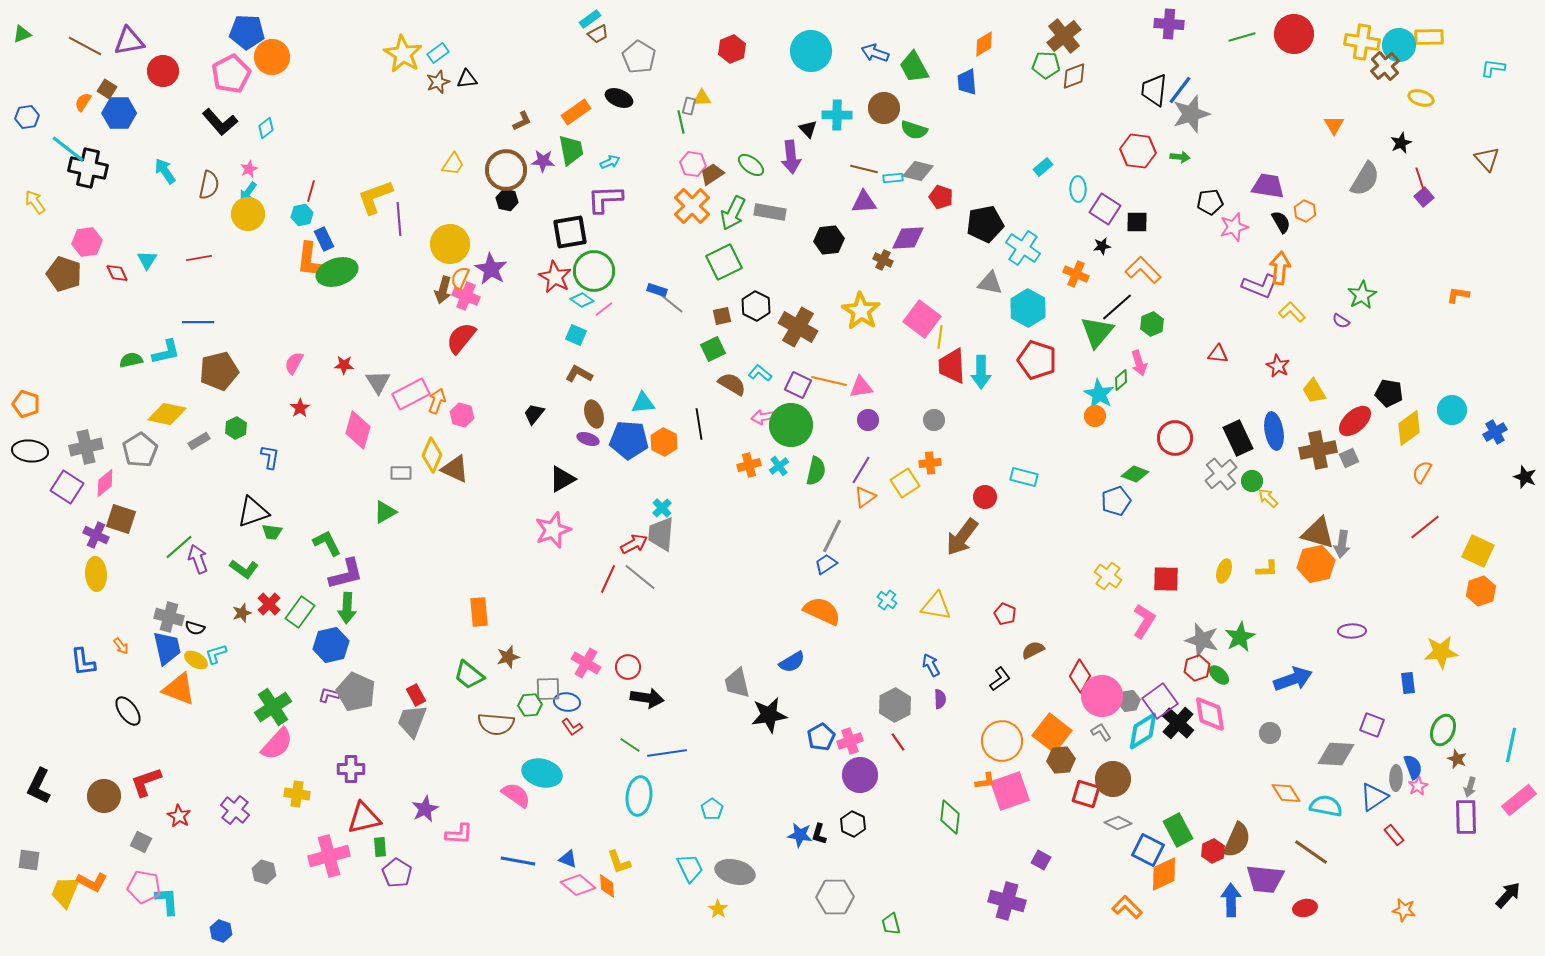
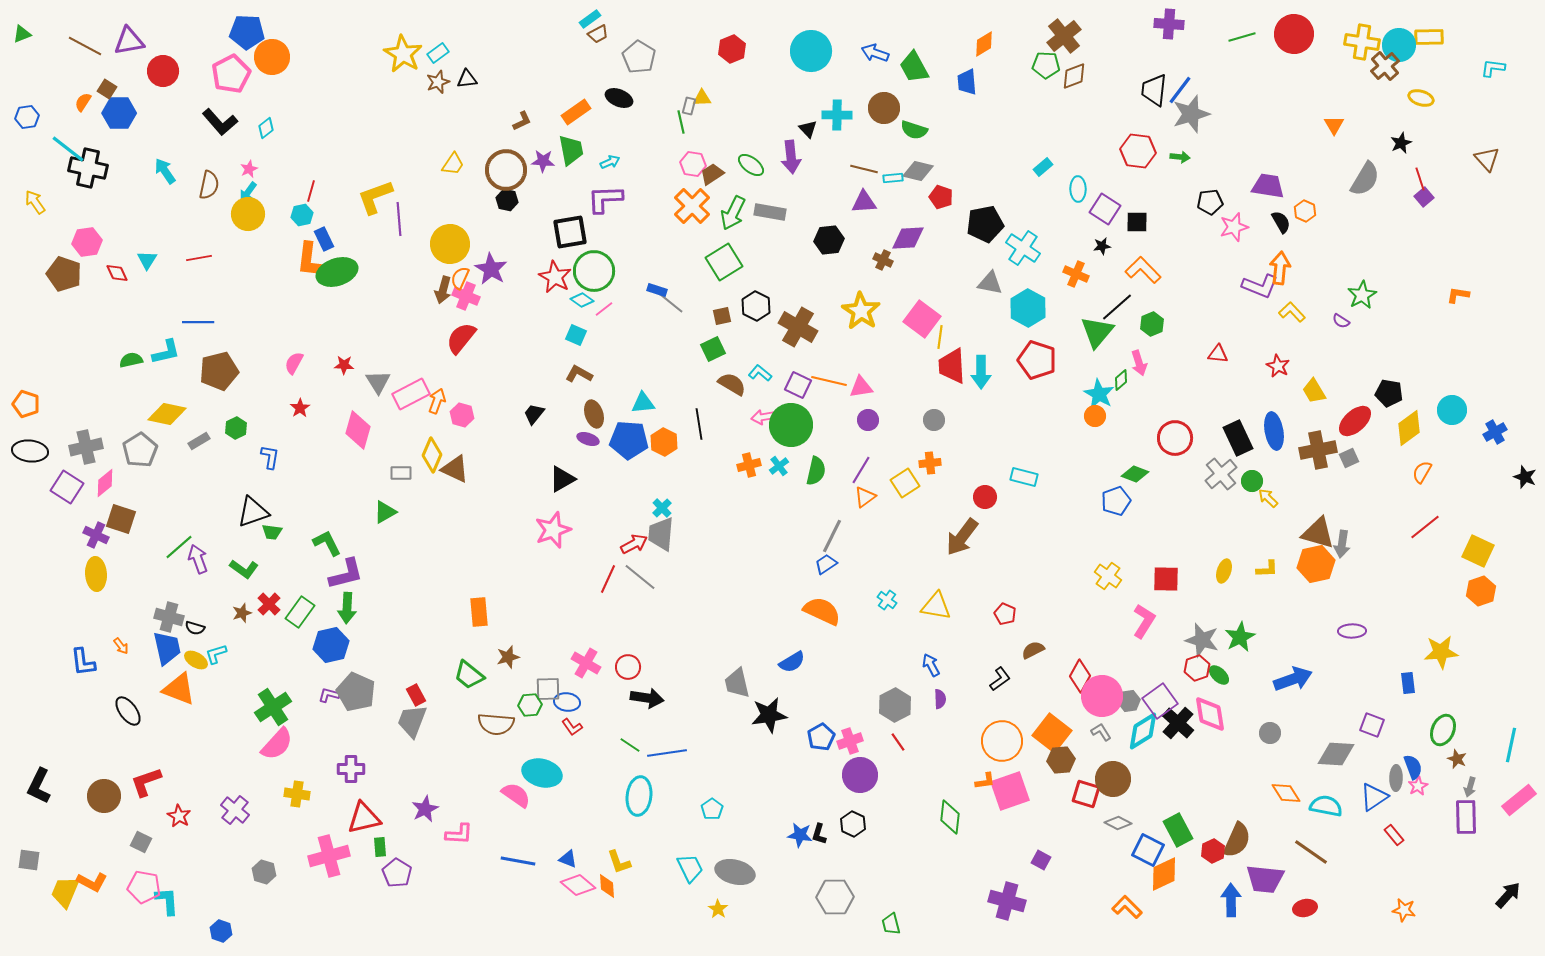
green square at (724, 262): rotated 6 degrees counterclockwise
